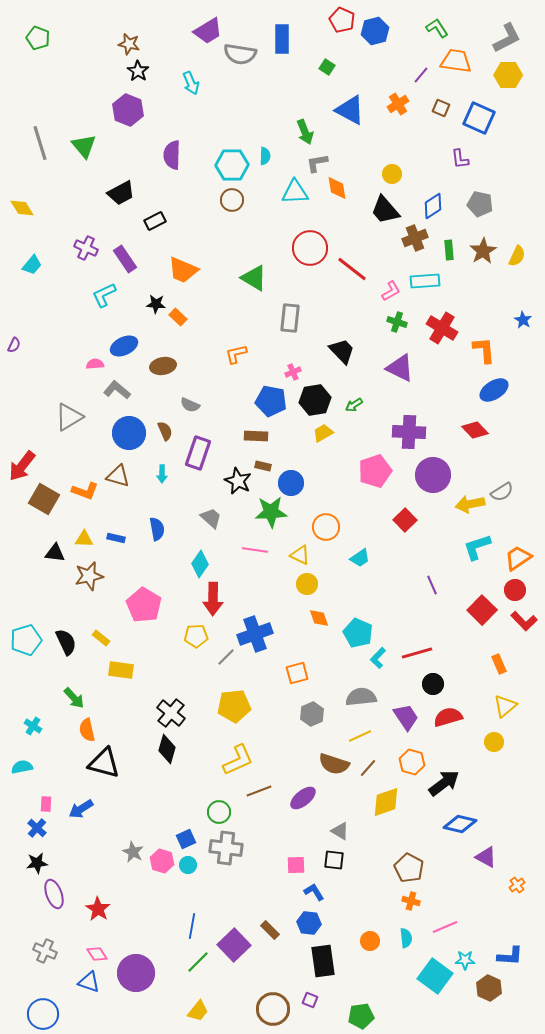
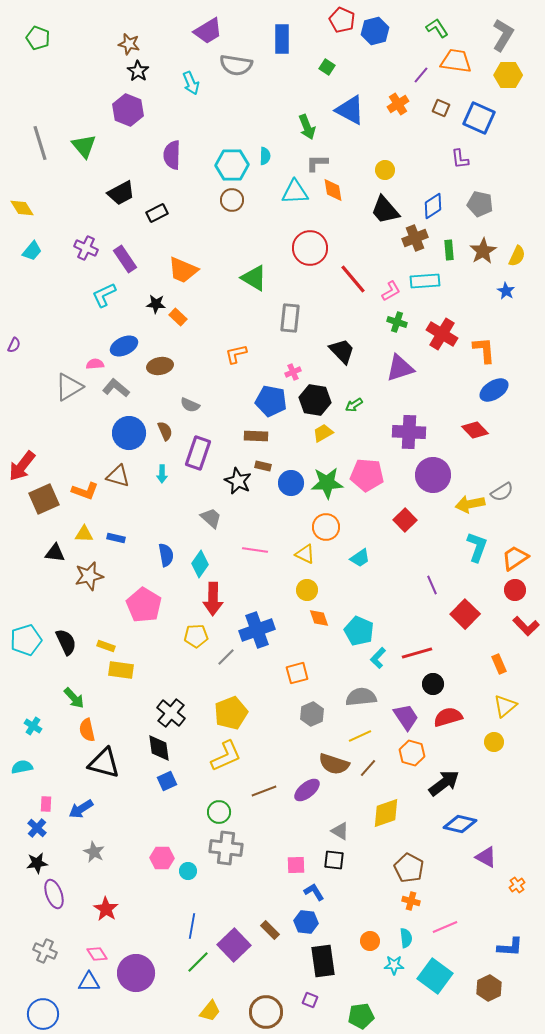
gray L-shape at (507, 38): moved 4 px left, 3 px up; rotated 32 degrees counterclockwise
gray semicircle at (240, 54): moved 4 px left, 11 px down
green arrow at (305, 132): moved 2 px right, 5 px up
gray L-shape at (317, 163): rotated 10 degrees clockwise
yellow circle at (392, 174): moved 7 px left, 4 px up
orange diamond at (337, 188): moved 4 px left, 2 px down
black rectangle at (155, 221): moved 2 px right, 8 px up
cyan trapezoid at (32, 265): moved 14 px up
red line at (352, 269): moved 1 px right, 10 px down; rotated 12 degrees clockwise
blue star at (523, 320): moved 17 px left, 29 px up
red cross at (442, 328): moved 6 px down
brown ellipse at (163, 366): moved 3 px left
purple triangle at (400, 368): rotated 44 degrees counterclockwise
gray L-shape at (117, 390): moved 1 px left, 2 px up
black hexagon at (315, 400): rotated 20 degrees clockwise
gray triangle at (69, 417): moved 30 px up
pink pentagon at (375, 471): moved 8 px left, 4 px down; rotated 24 degrees clockwise
brown square at (44, 499): rotated 36 degrees clockwise
green star at (271, 512): moved 56 px right, 29 px up
blue semicircle at (157, 529): moved 9 px right, 26 px down
yellow triangle at (84, 539): moved 5 px up
cyan L-shape at (477, 547): rotated 128 degrees clockwise
yellow triangle at (300, 555): moved 5 px right, 1 px up
orange trapezoid at (518, 558): moved 3 px left
yellow circle at (307, 584): moved 6 px down
red square at (482, 610): moved 17 px left, 4 px down
red L-shape at (524, 621): moved 2 px right, 5 px down
cyan pentagon at (358, 633): moved 1 px right, 2 px up
blue cross at (255, 634): moved 2 px right, 4 px up
yellow rectangle at (101, 638): moved 5 px right, 8 px down; rotated 18 degrees counterclockwise
yellow pentagon at (234, 706): moved 3 px left, 7 px down; rotated 16 degrees counterclockwise
black diamond at (167, 749): moved 8 px left, 1 px up; rotated 24 degrees counterclockwise
yellow L-shape at (238, 760): moved 12 px left, 4 px up
orange hexagon at (412, 762): moved 9 px up
brown line at (259, 791): moved 5 px right
purple ellipse at (303, 798): moved 4 px right, 8 px up
yellow diamond at (386, 802): moved 11 px down
blue square at (186, 839): moved 19 px left, 58 px up
gray star at (133, 852): moved 39 px left
pink hexagon at (162, 861): moved 3 px up; rotated 15 degrees counterclockwise
cyan circle at (188, 865): moved 6 px down
red star at (98, 909): moved 8 px right
blue hexagon at (309, 923): moved 3 px left, 1 px up
blue L-shape at (510, 956): moved 9 px up
cyan star at (465, 960): moved 71 px left, 5 px down
blue triangle at (89, 982): rotated 20 degrees counterclockwise
brown hexagon at (489, 988): rotated 10 degrees clockwise
brown circle at (273, 1009): moved 7 px left, 3 px down
yellow trapezoid at (198, 1011): moved 12 px right
